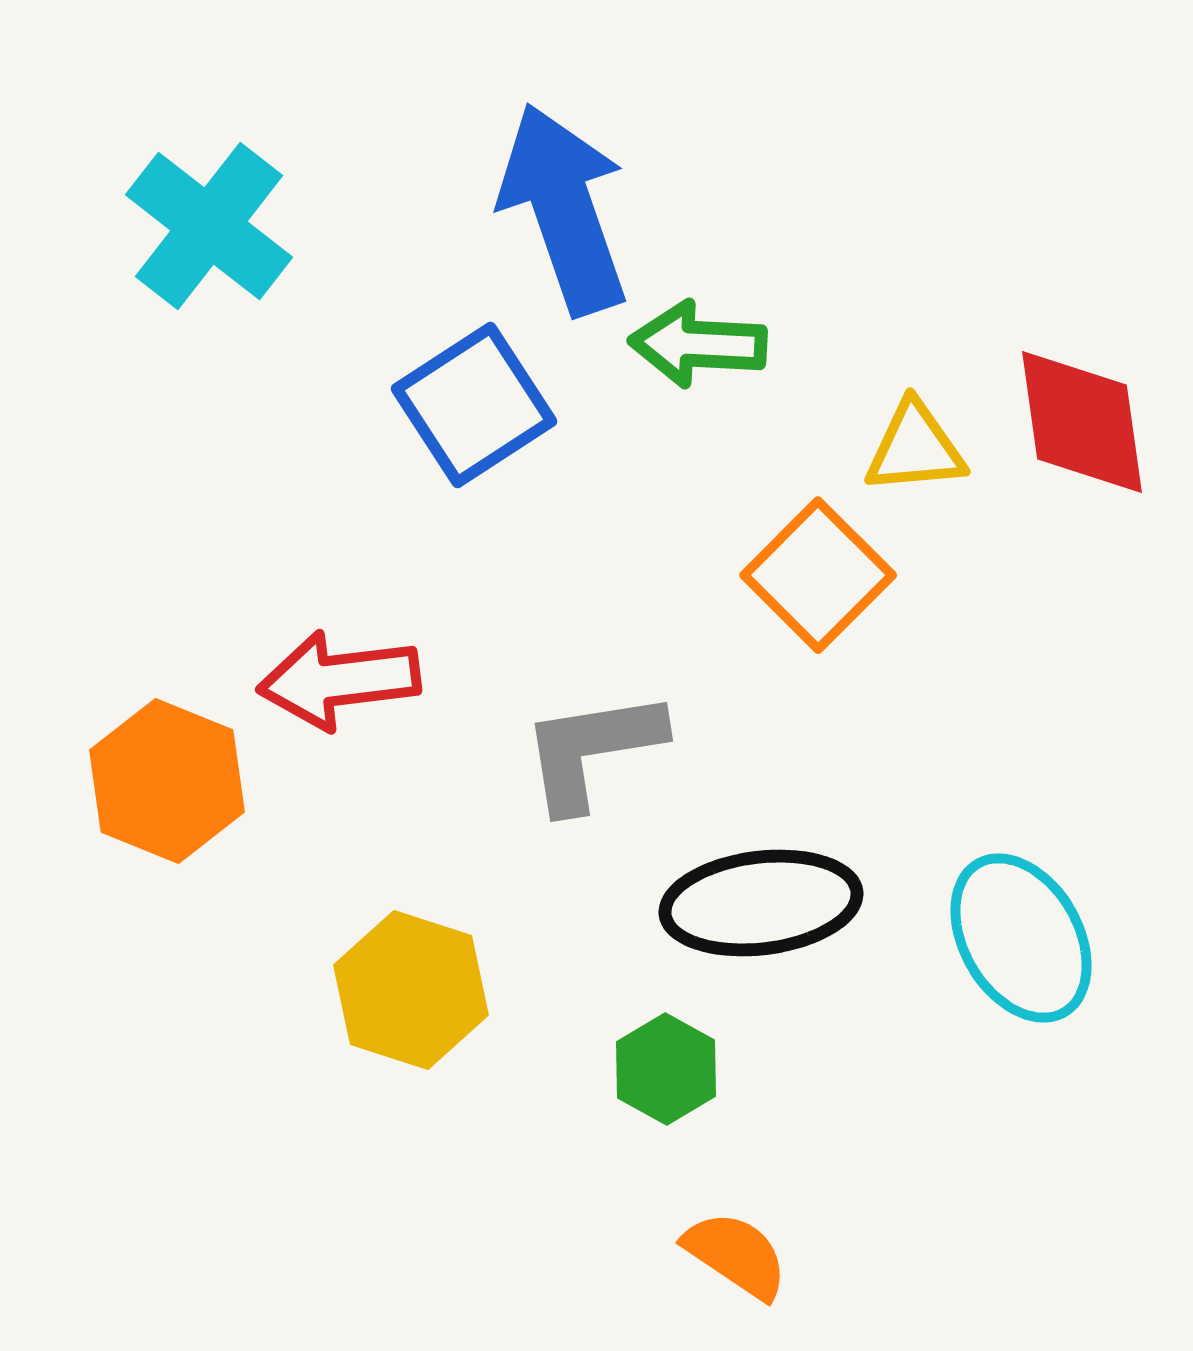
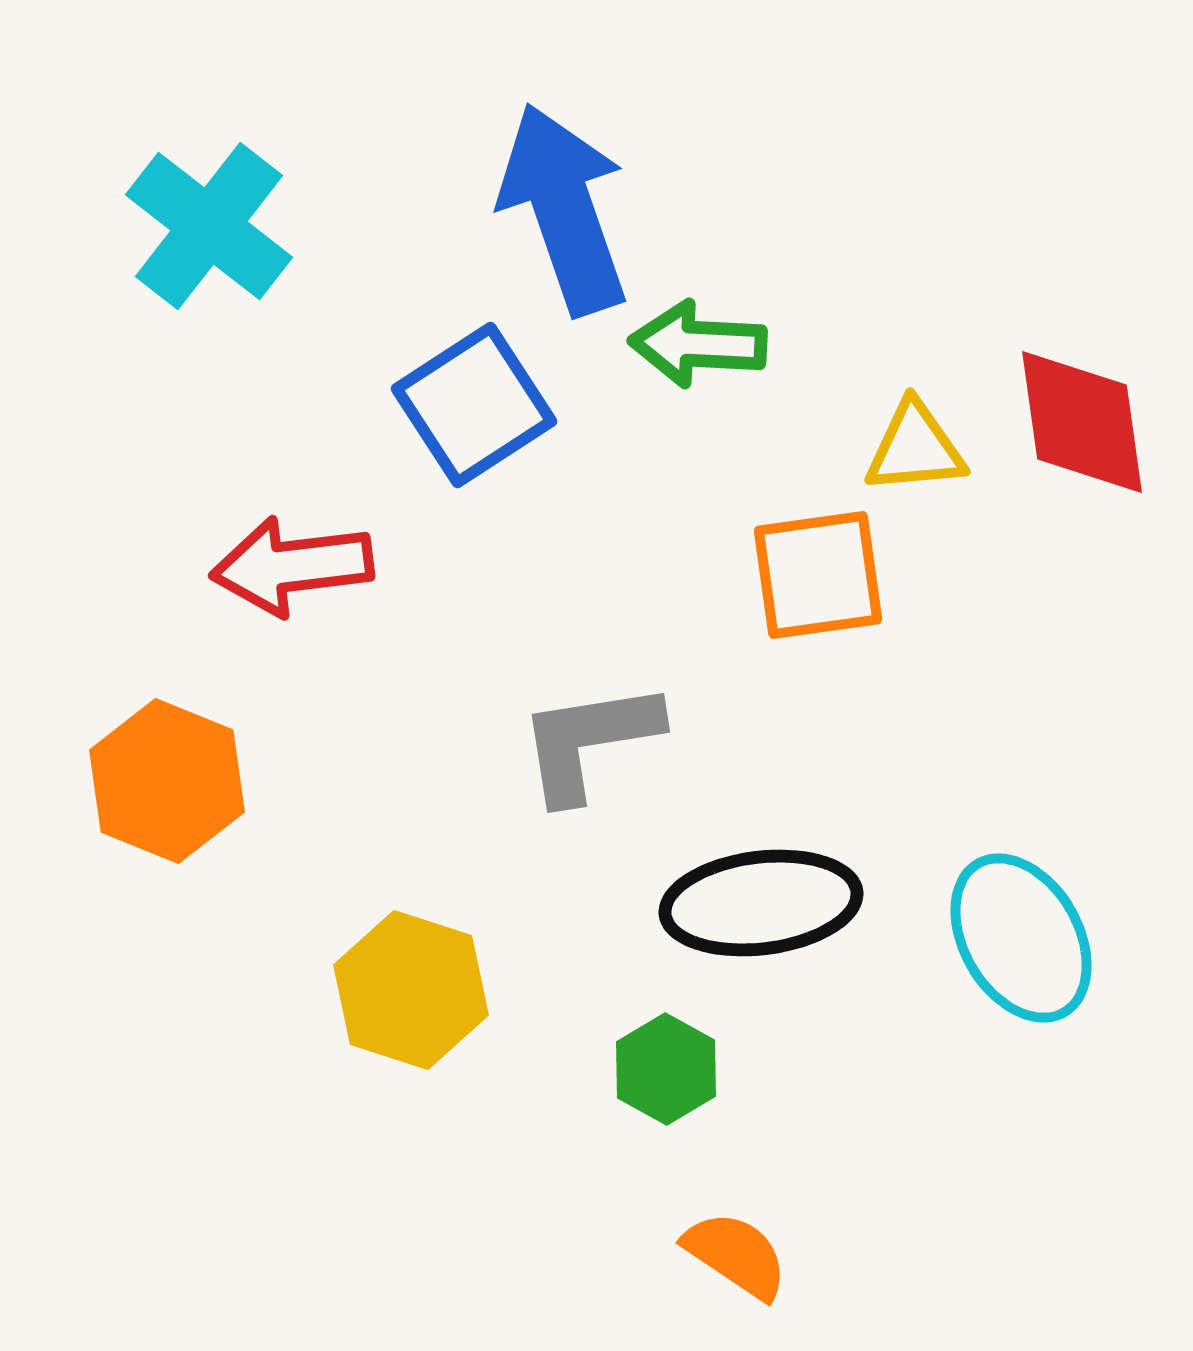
orange square: rotated 37 degrees clockwise
red arrow: moved 47 px left, 114 px up
gray L-shape: moved 3 px left, 9 px up
